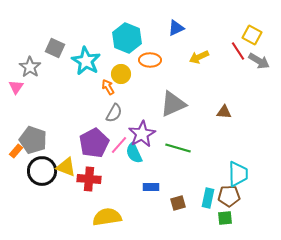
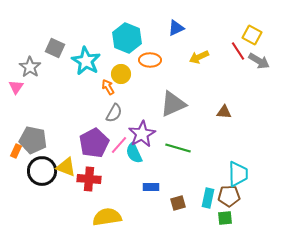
gray pentagon: rotated 8 degrees counterclockwise
orange rectangle: rotated 16 degrees counterclockwise
